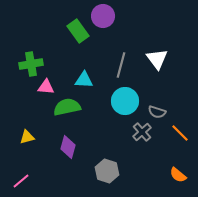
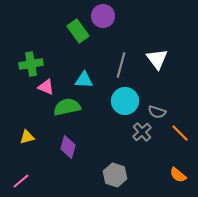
pink triangle: rotated 18 degrees clockwise
gray hexagon: moved 8 px right, 4 px down
